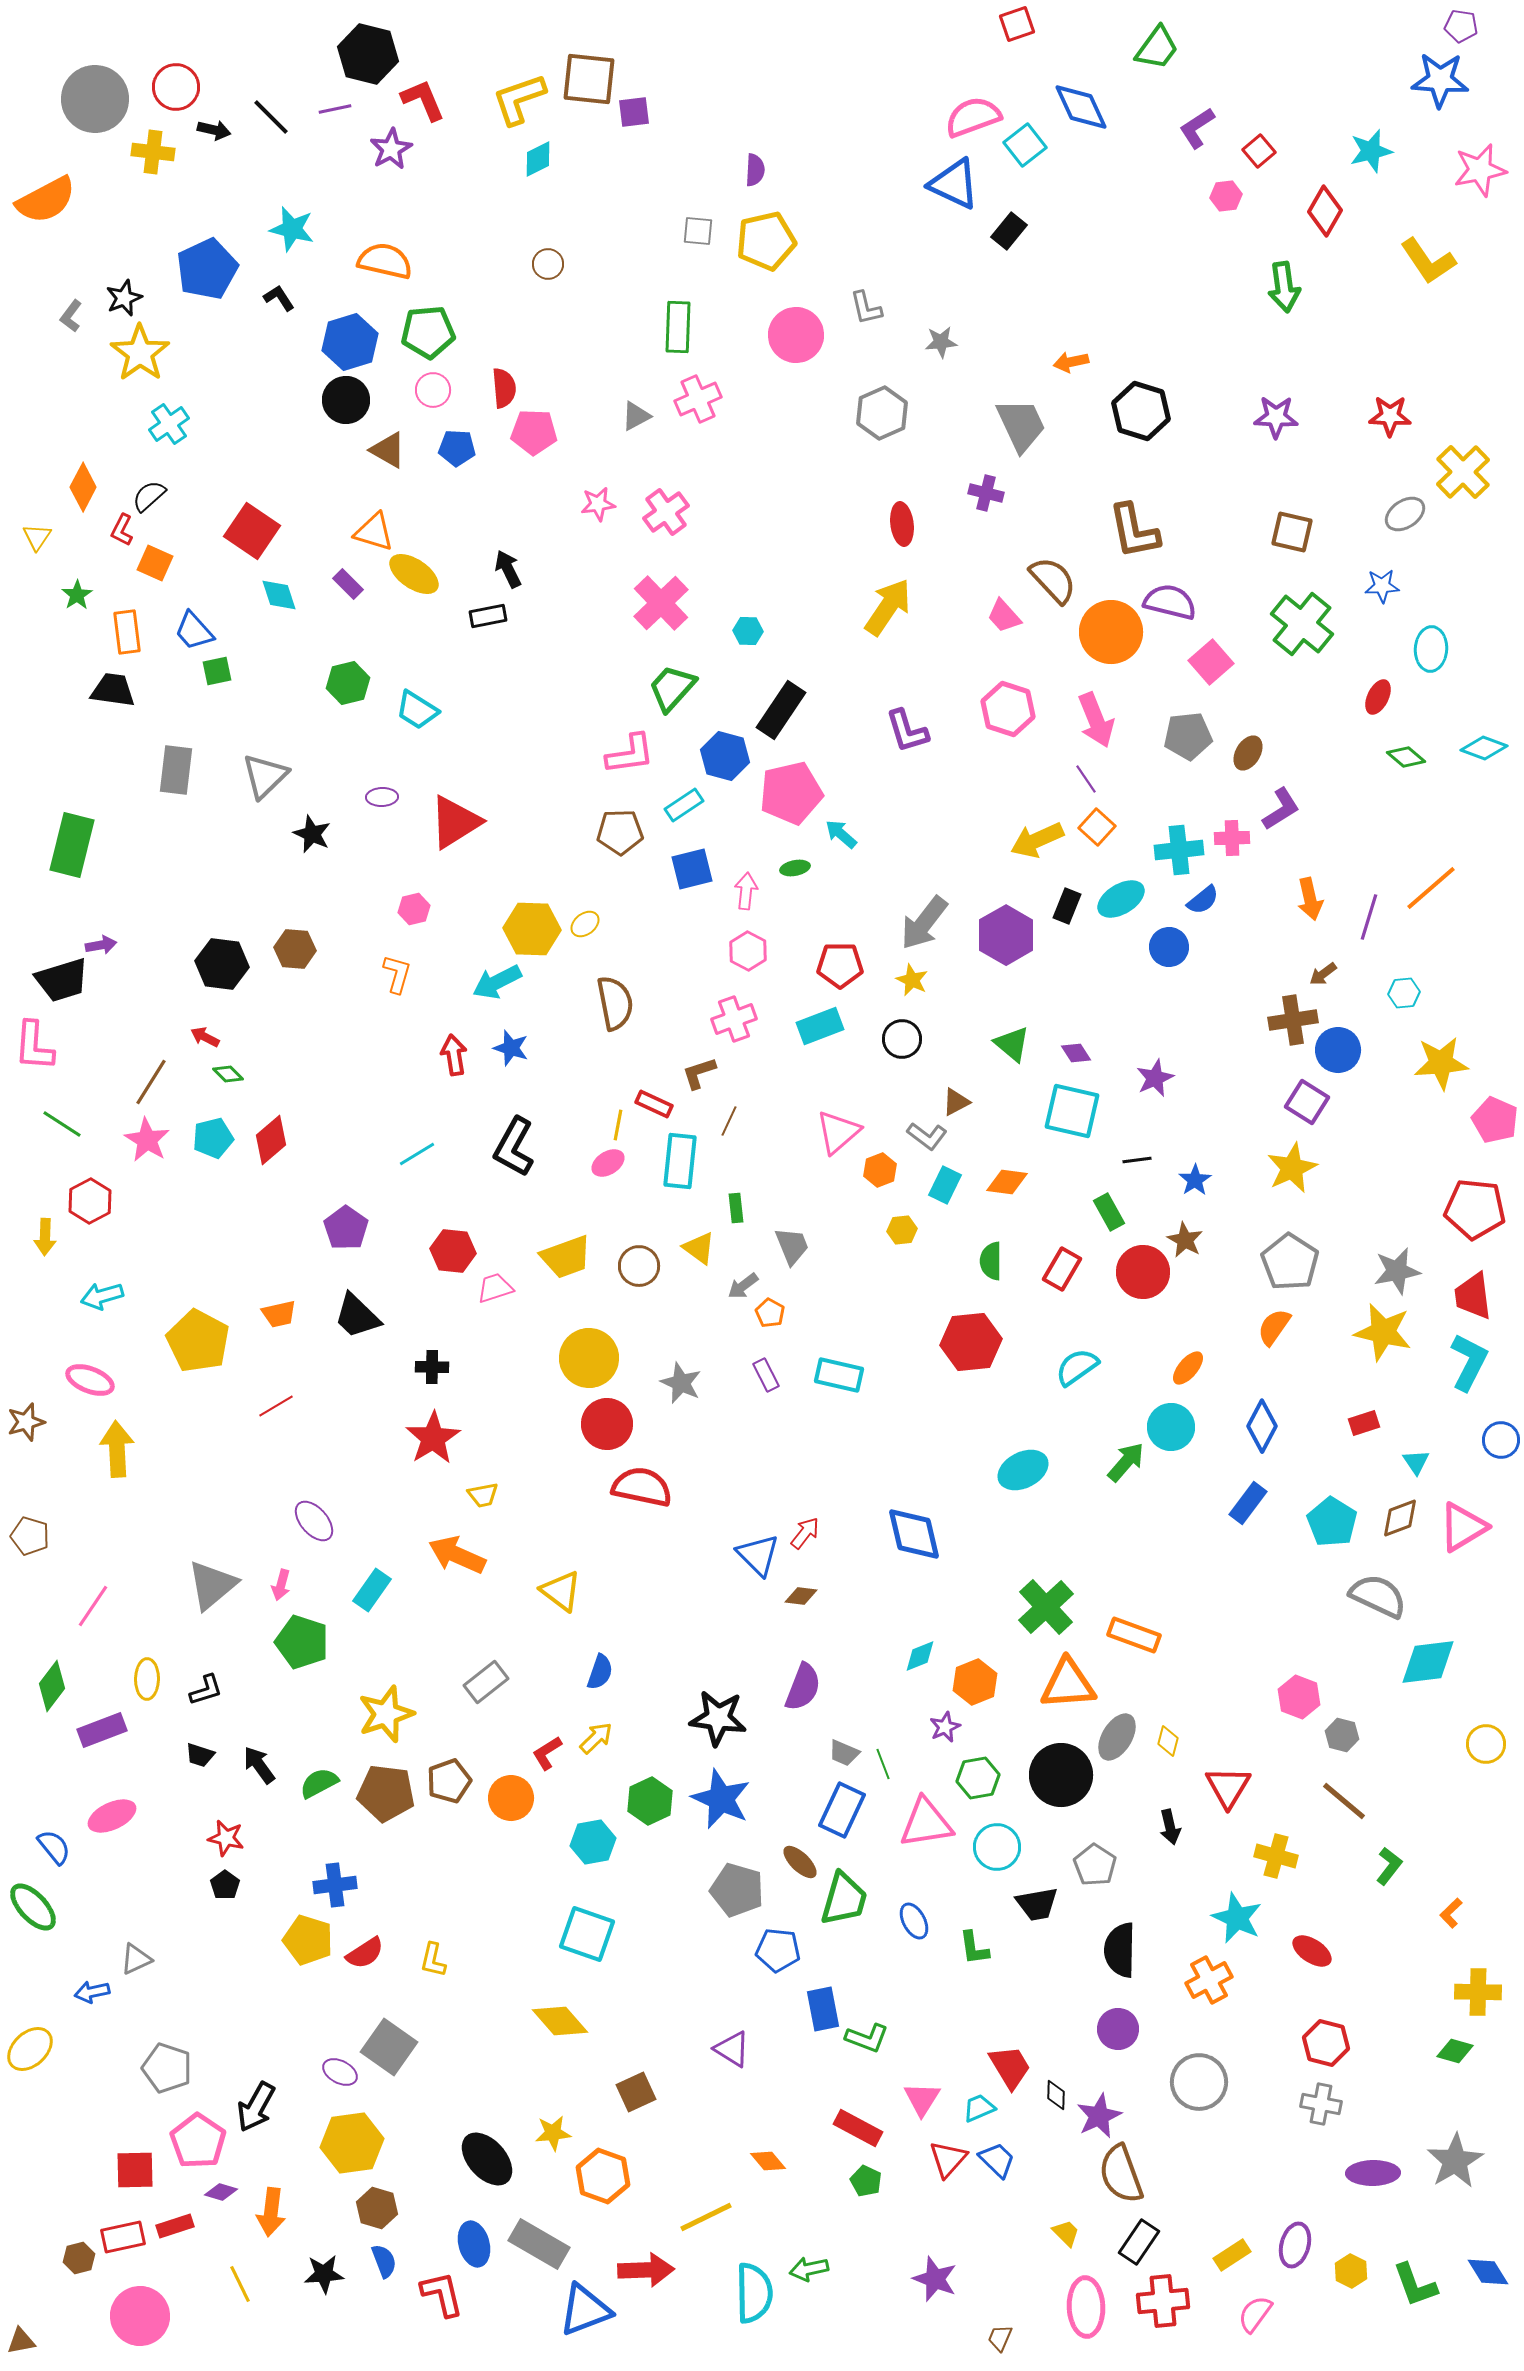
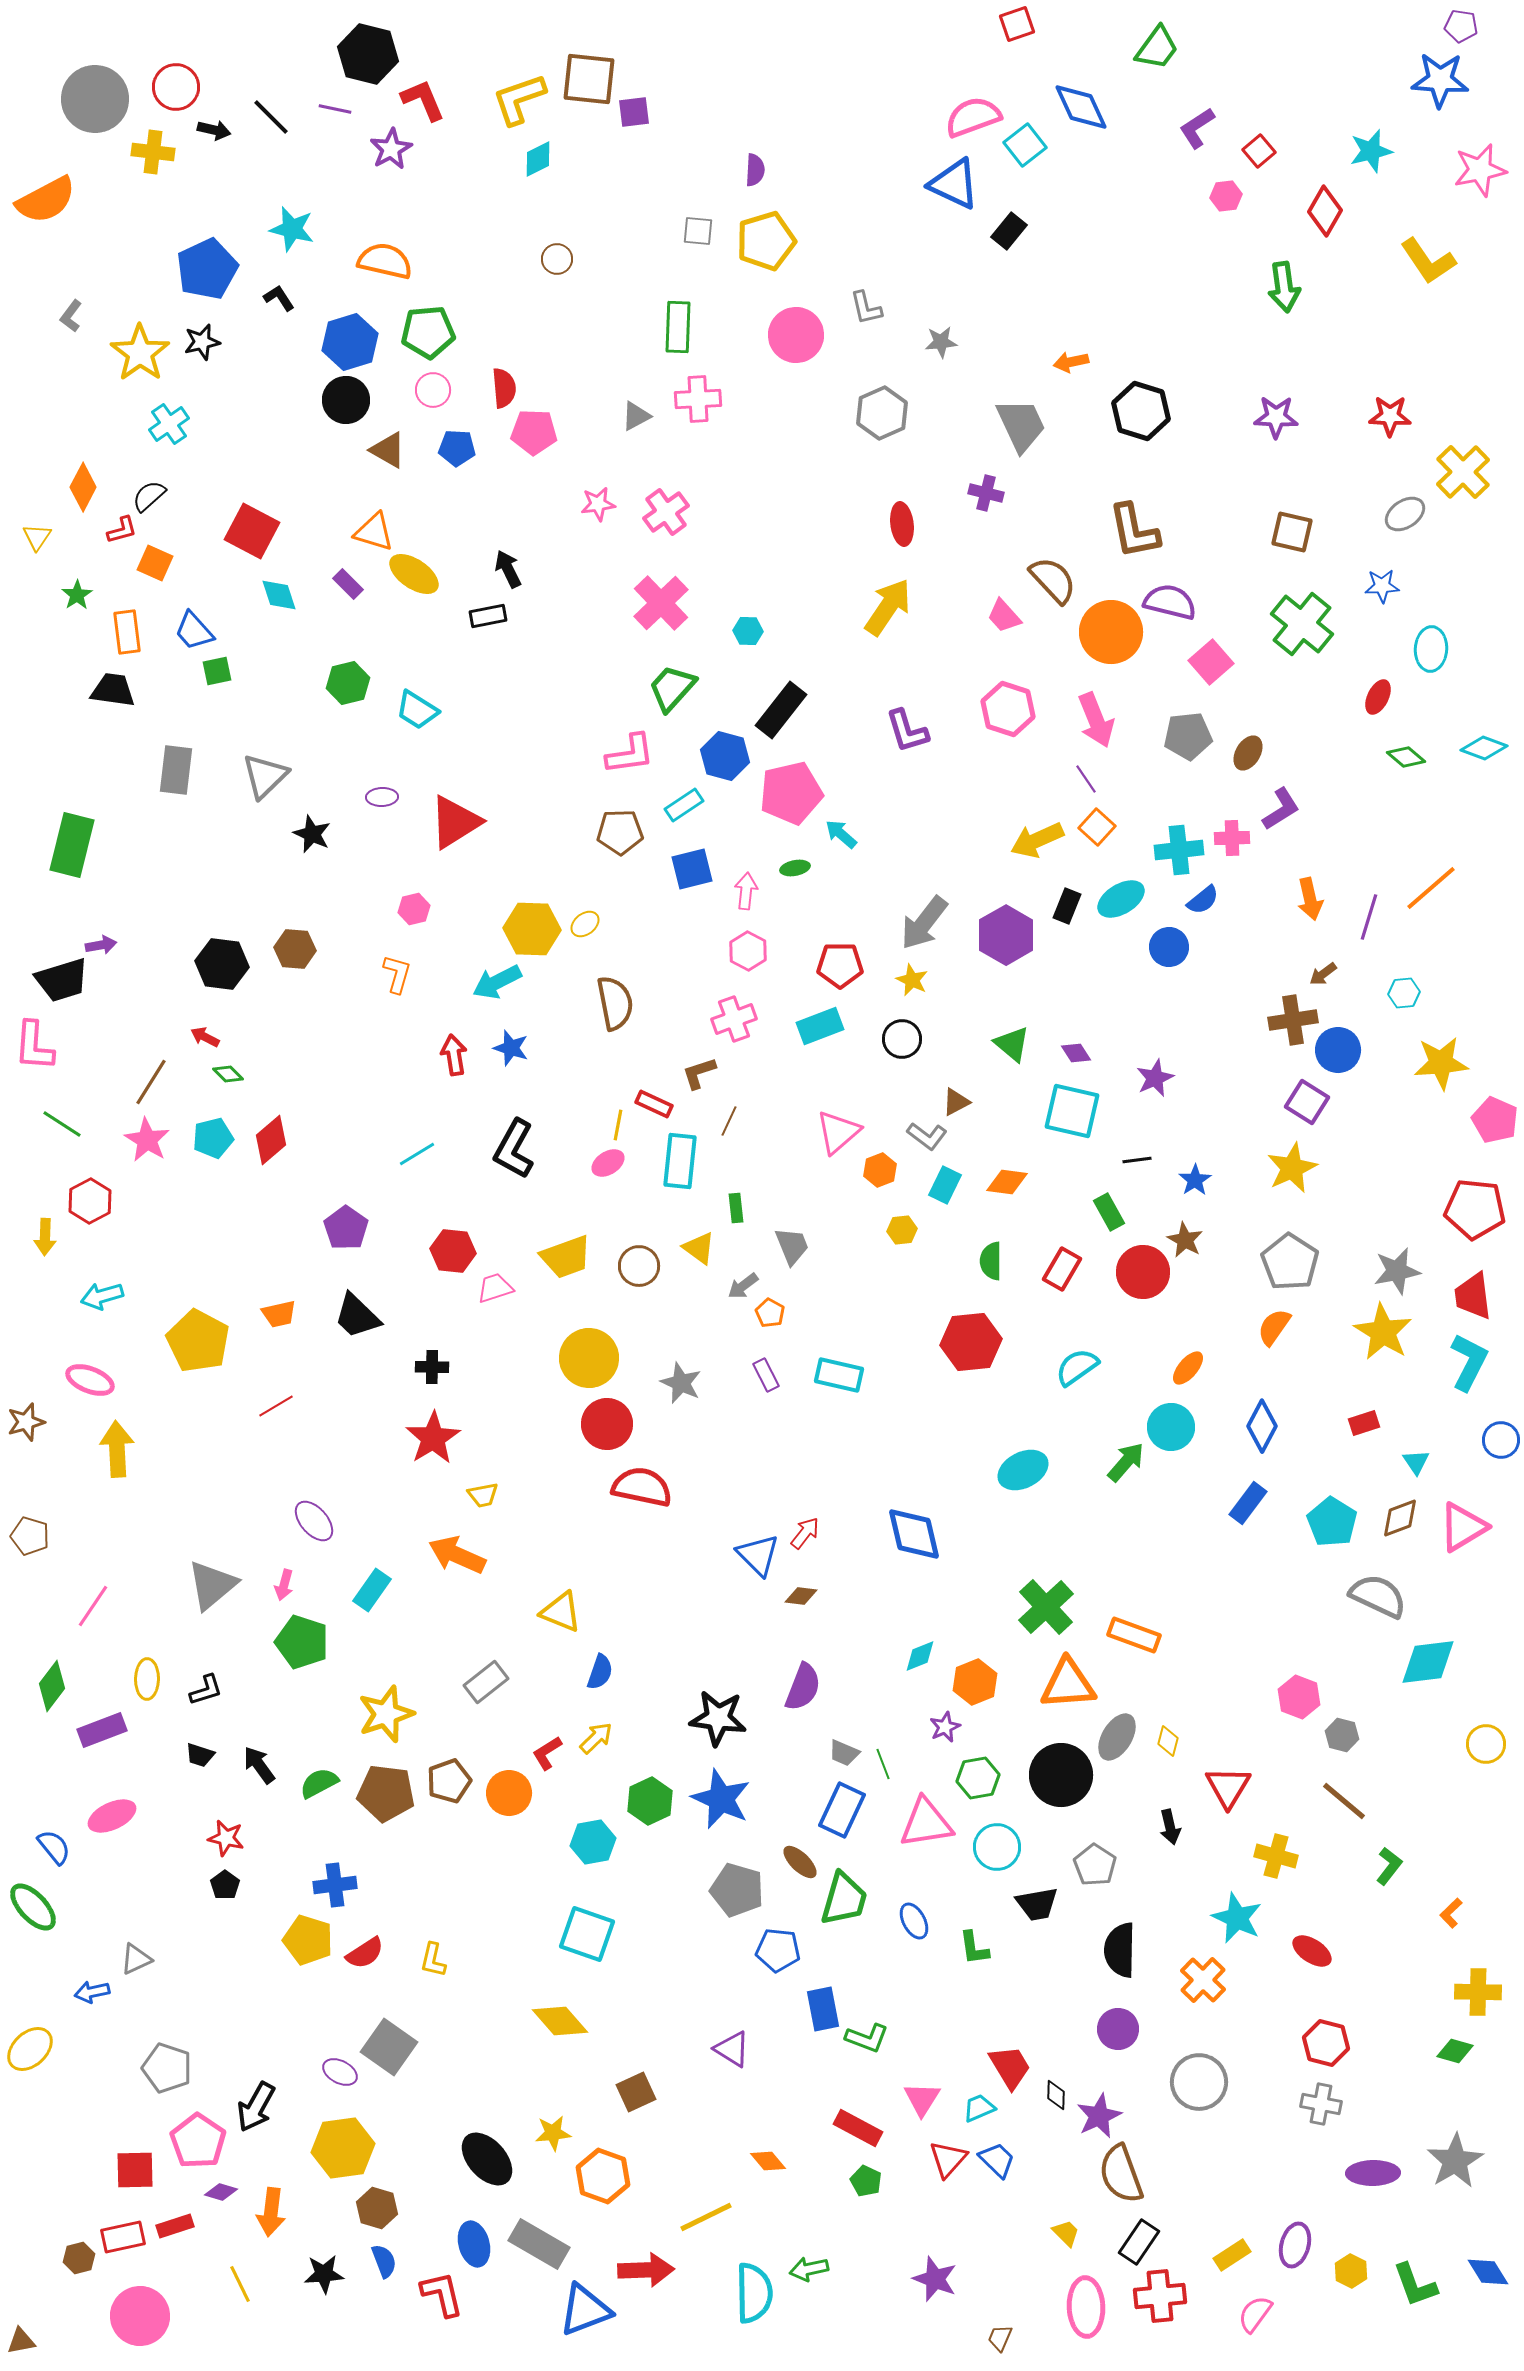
purple line at (335, 109): rotated 24 degrees clockwise
yellow pentagon at (766, 241): rotated 4 degrees counterclockwise
brown circle at (548, 264): moved 9 px right, 5 px up
black star at (124, 298): moved 78 px right, 44 px down; rotated 9 degrees clockwise
pink cross at (698, 399): rotated 21 degrees clockwise
red L-shape at (122, 530): rotated 132 degrees counterclockwise
red square at (252, 531): rotated 6 degrees counterclockwise
black rectangle at (781, 710): rotated 4 degrees clockwise
black L-shape at (514, 1147): moved 2 px down
yellow star at (1383, 1332): rotated 18 degrees clockwise
pink arrow at (281, 1585): moved 3 px right
yellow triangle at (561, 1591): moved 21 px down; rotated 15 degrees counterclockwise
orange circle at (511, 1798): moved 2 px left, 5 px up
orange cross at (1209, 1980): moved 6 px left; rotated 18 degrees counterclockwise
yellow hexagon at (352, 2143): moved 9 px left, 5 px down
red cross at (1163, 2301): moved 3 px left, 5 px up
